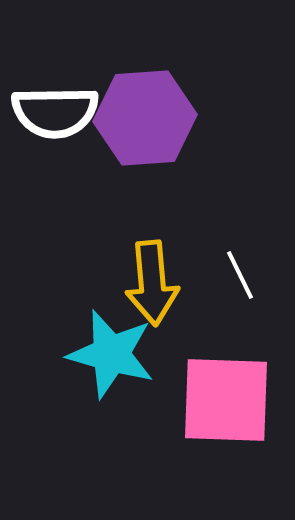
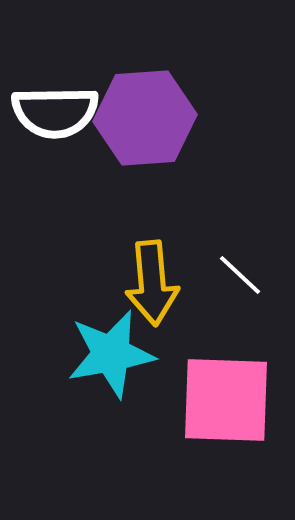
white line: rotated 21 degrees counterclockwise
cyan star: rotated 26 degrees counterclockwise
